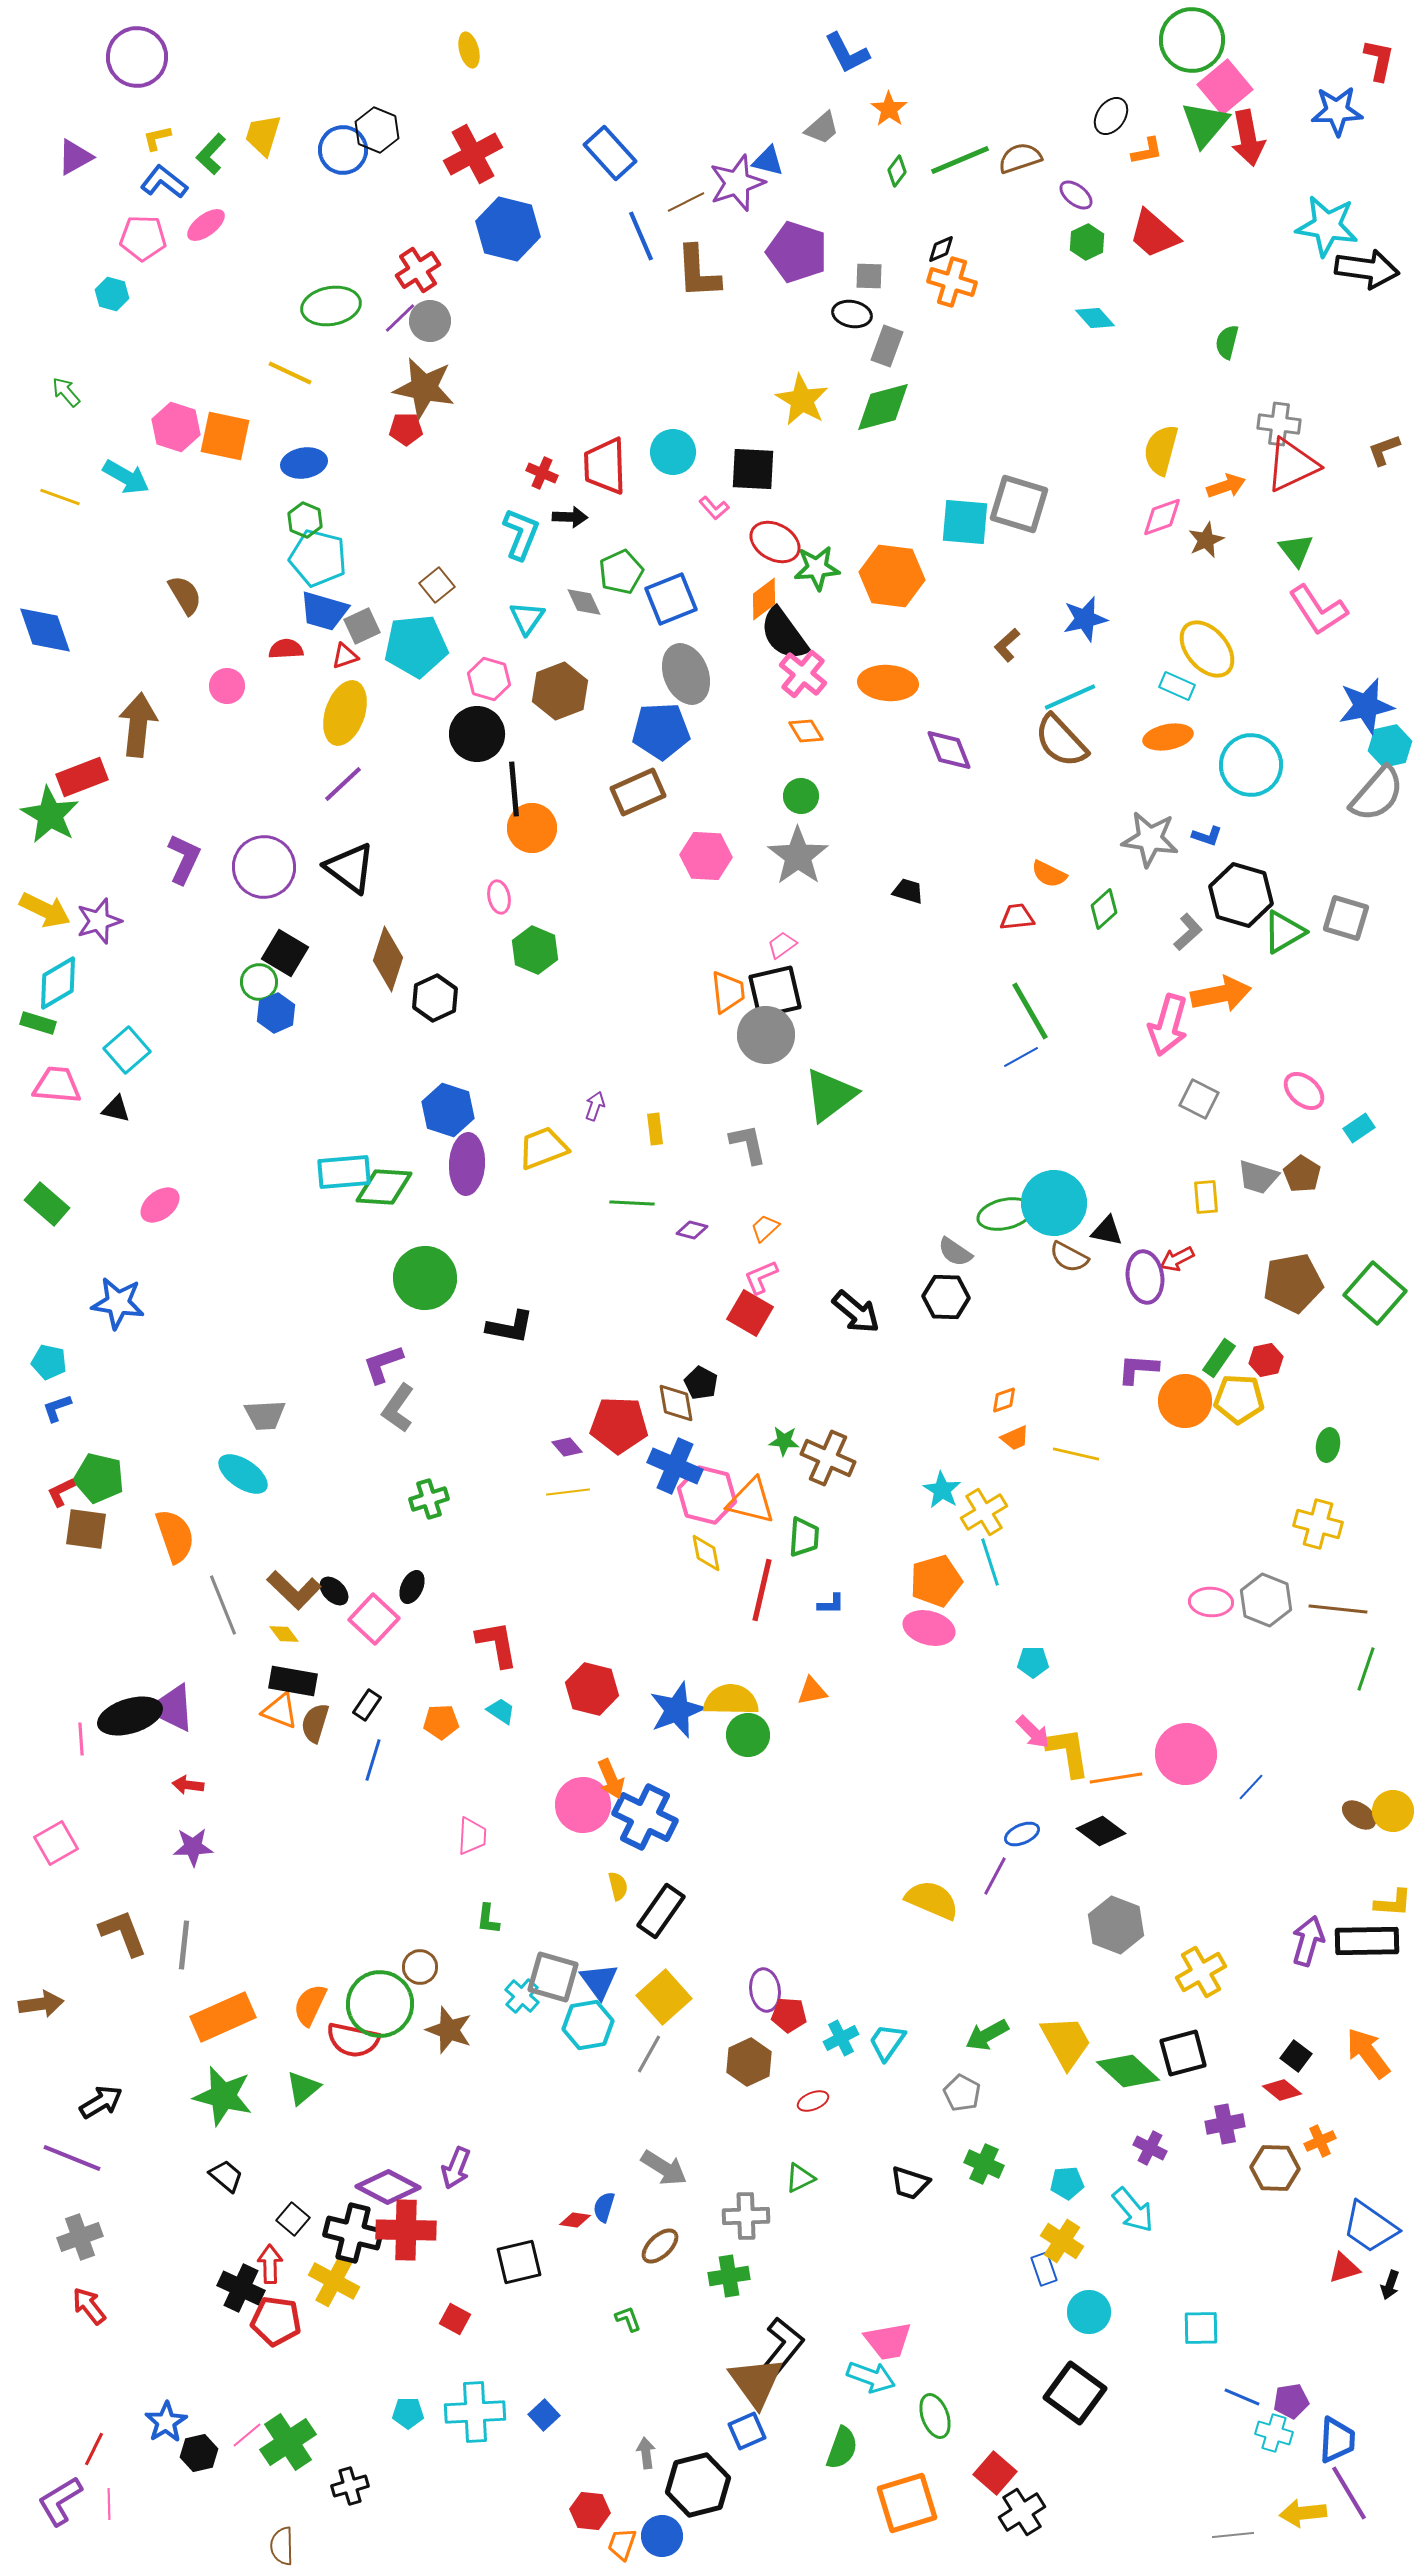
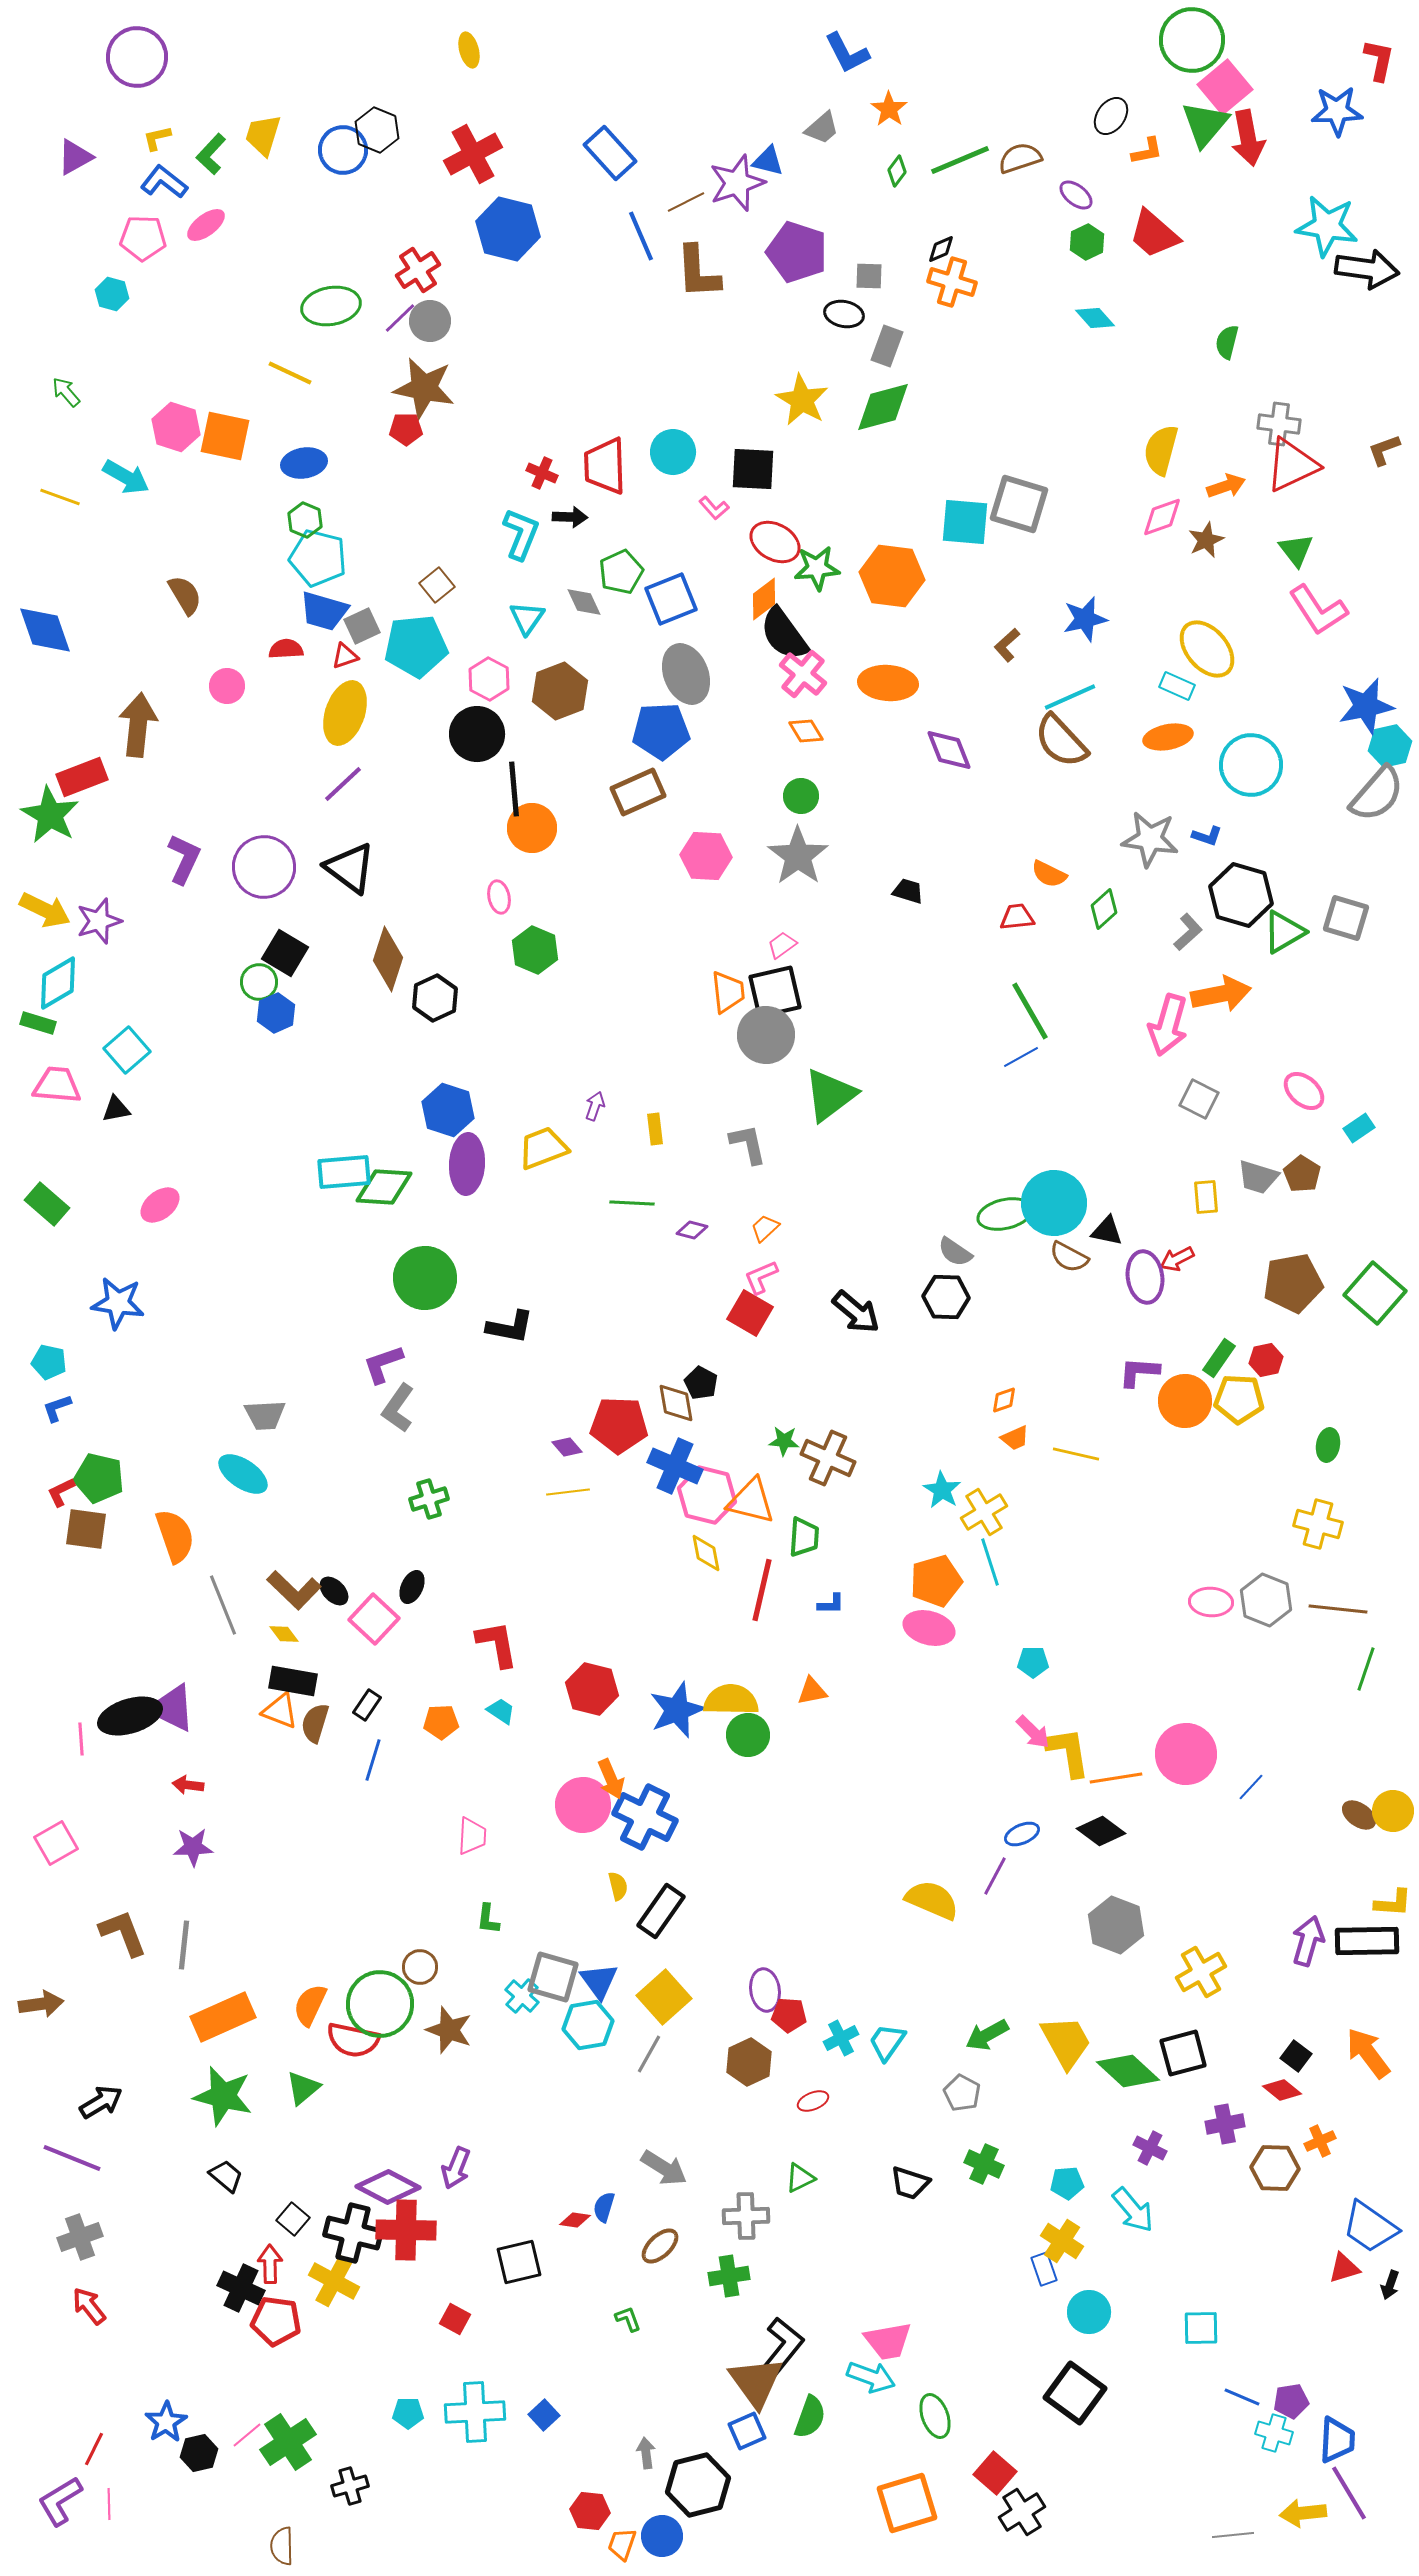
black ellipse at (852, 314): moved 8 px left
pink hexagon at (489, 679): rotated 12 degrees clockwise
black triangle at (116, 1109): rotated 24 degrees counterclockwise
purple L-shape at (1138, 1369): moved 1 px right, 3 px down
green semicircle at (842, 2448): moved 32 px left, 31 px up
